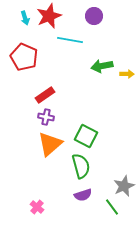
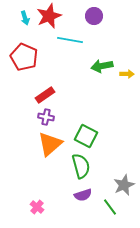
gray star: moved 1 px up
green line: moved 2 px left
